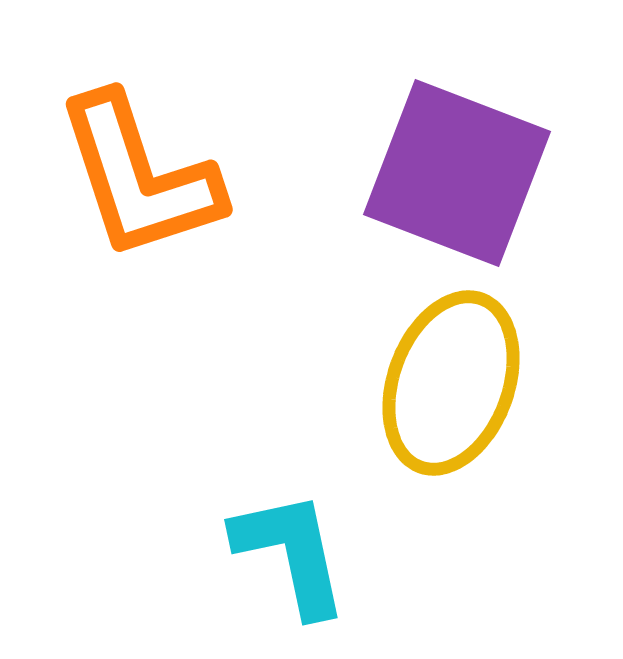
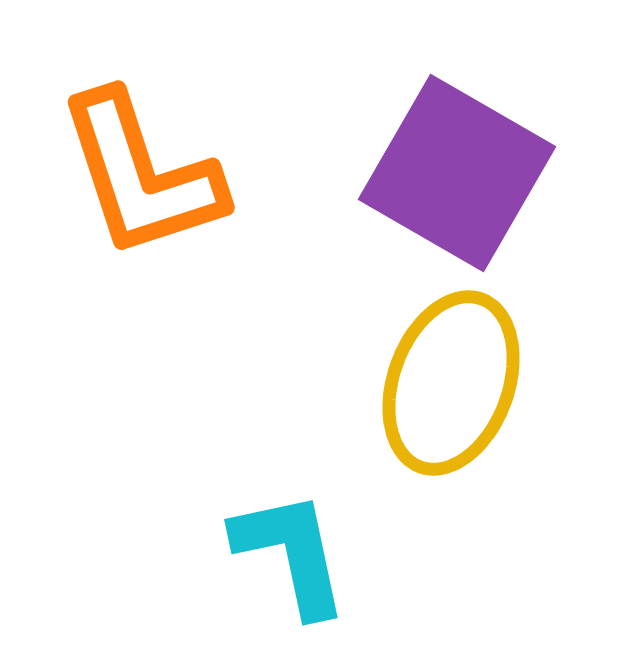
purple square: rotated 9 degrees clockwise
orange L-shape: moved 2 px right, 2 px up
